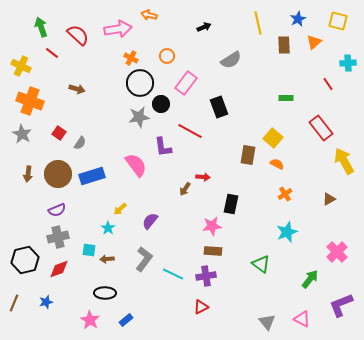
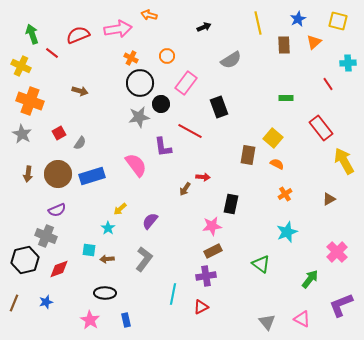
green arrow at (41, 27): moved 9 px left, 7 px down
red semicircle at (78, 35): rotated 65 degrees counterclockwise
brown arrow at (77, 89): moved 3 px right, 2 px down
red square at (59, 133): rotated 24 degrees clockwise
gray cross at (58, 237): moved 12 px left, 1 px up; rotated 35 degrees clockwise
brown rectangle at (213, 251): rotated 30 degrees counterclockwise
cyan line at (173, 274): moved 20 px down; rotated 75 degrees clockwise
blue rectangle at (126, 320): rotated 64 degrees counterclockwise
